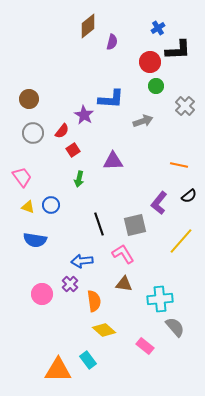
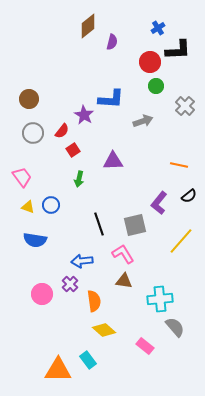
brown triangle: moved 3 px up
